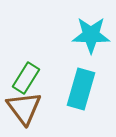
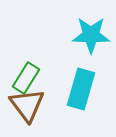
brown triangle: moved 3 px right, 3 px up
